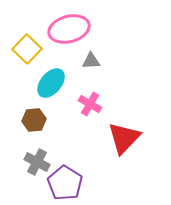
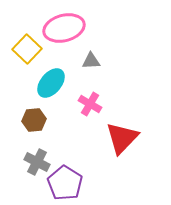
pink ellipse: moved 5 px left, 1 px up
red triangle: moved 2 px left
